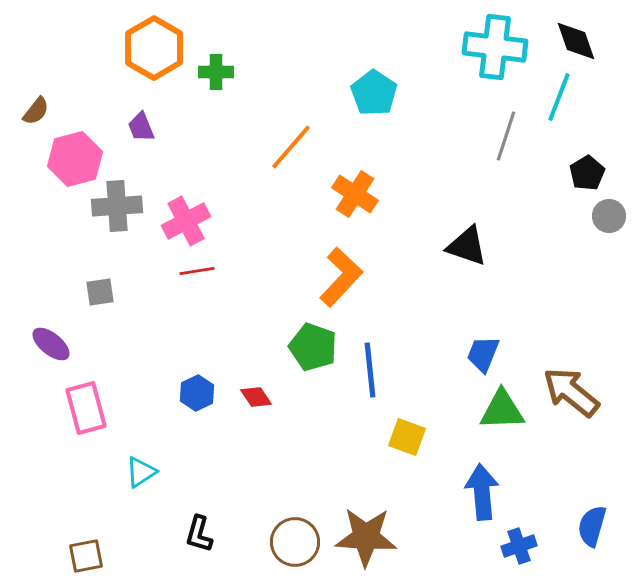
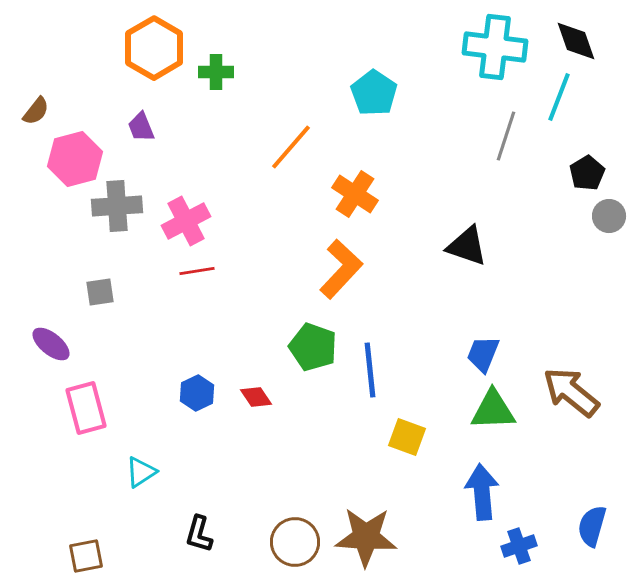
orange L-shape: moved 8 px up
green triangle: moved 9 px left
